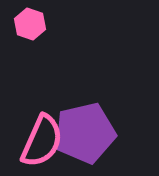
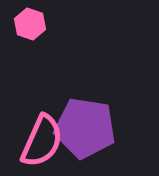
purple pentagon: moved 5 px up; rotated 22 degrees clockwise
